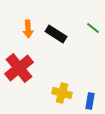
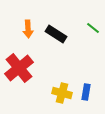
blue rectangle: moved 4 px left, 9 px up
